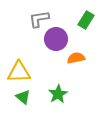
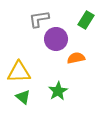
green star: moved 3 px up
